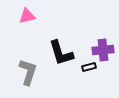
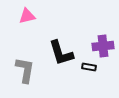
purple cross: moved 4 px up
black rectangle: rotated 24 degrees clockwise
gray L-shape: moved 3 px left, 2 px up; rotated 8 degrees counterclockwise
